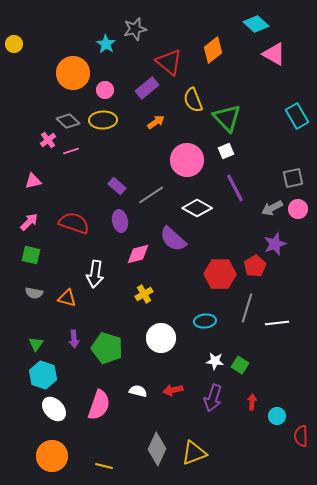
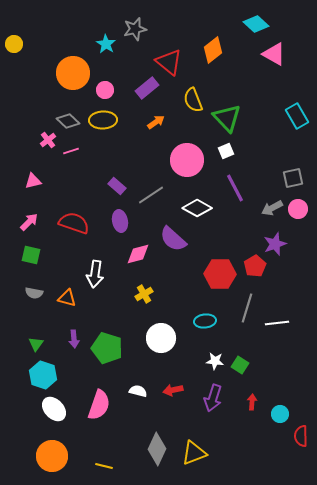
cyan circle at (277, 416): moved 3 px right, 2 px up
